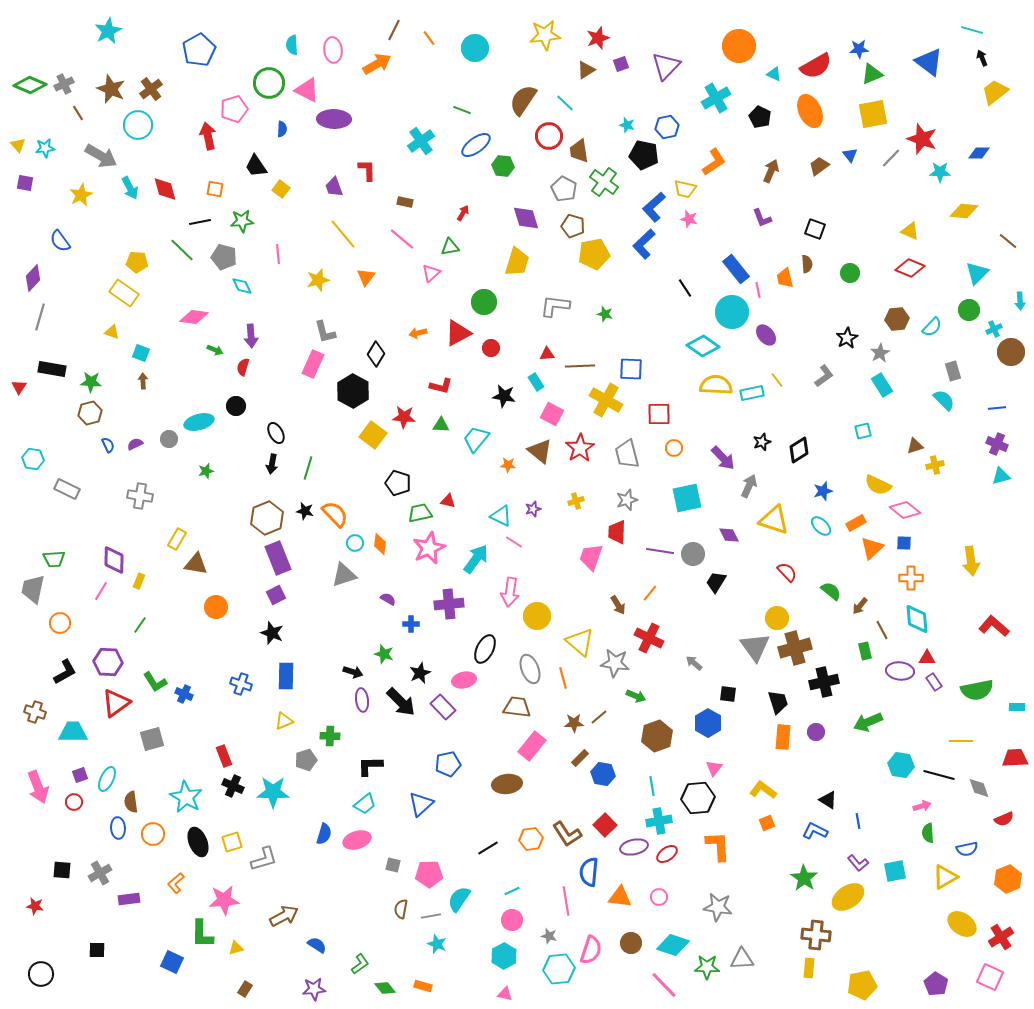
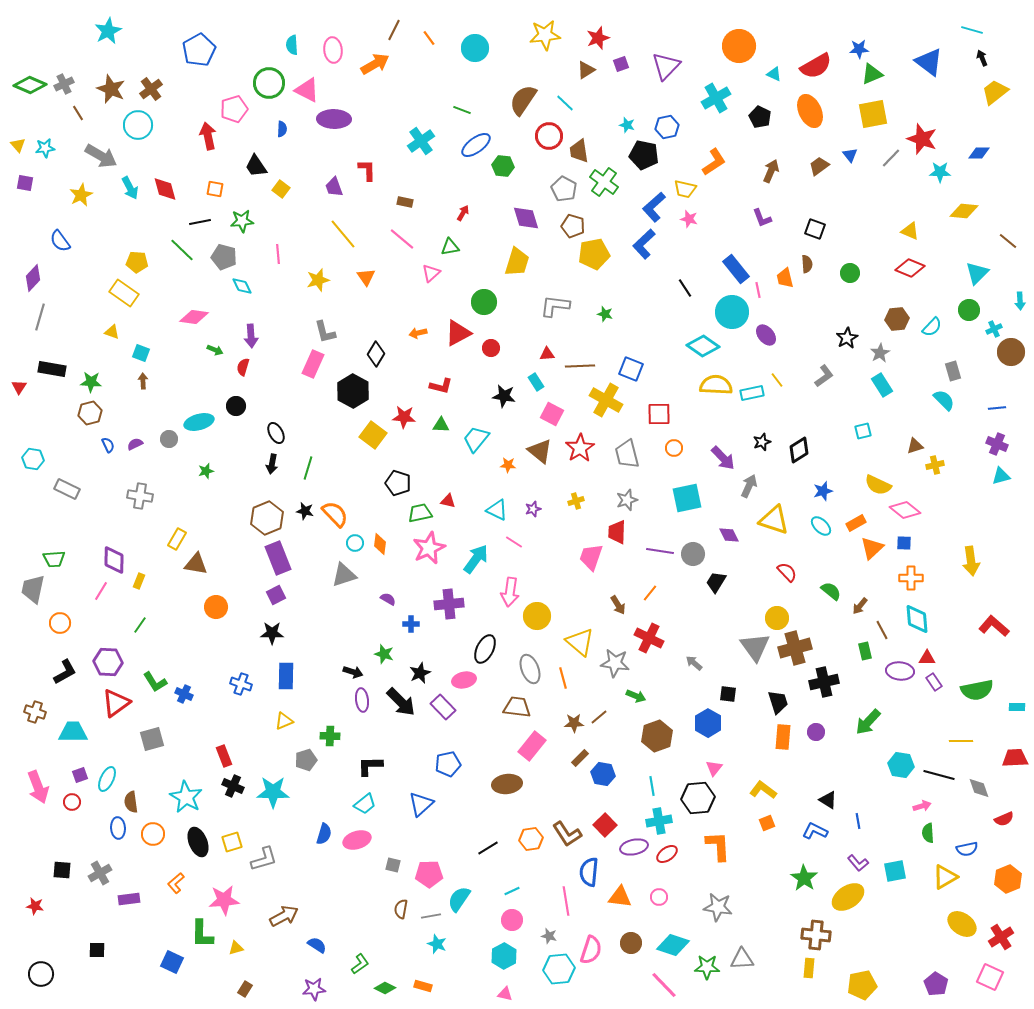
orange arrow at (377, 64): moved 2 px left
orange triangle at (366, 277): rotated 12 degrees counterclockwise
blue square at (631, 369): rotated 20 degrees clockwise
cyan triangle at (501, 516): moved 4 px left, 6 px up
black star at (272, 633): rotated 20 degrees counterclockwise
green arrow at (868, 722): rotated 24 degrees counterclockwise
red circle at (74, 802): moved 2 px left
green diamond at (385, 988): rotated 25 degrees counterclockwise
